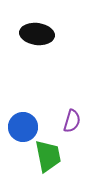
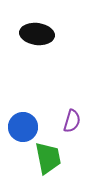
green trapezoid: moved 2 px down
